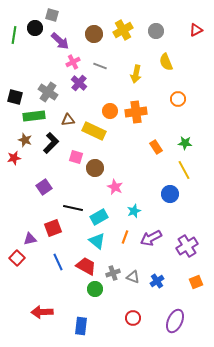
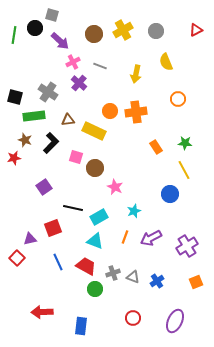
cyan triangle at (97, 241): moved 2 px left; rotated 18 degrees counterclockwise
